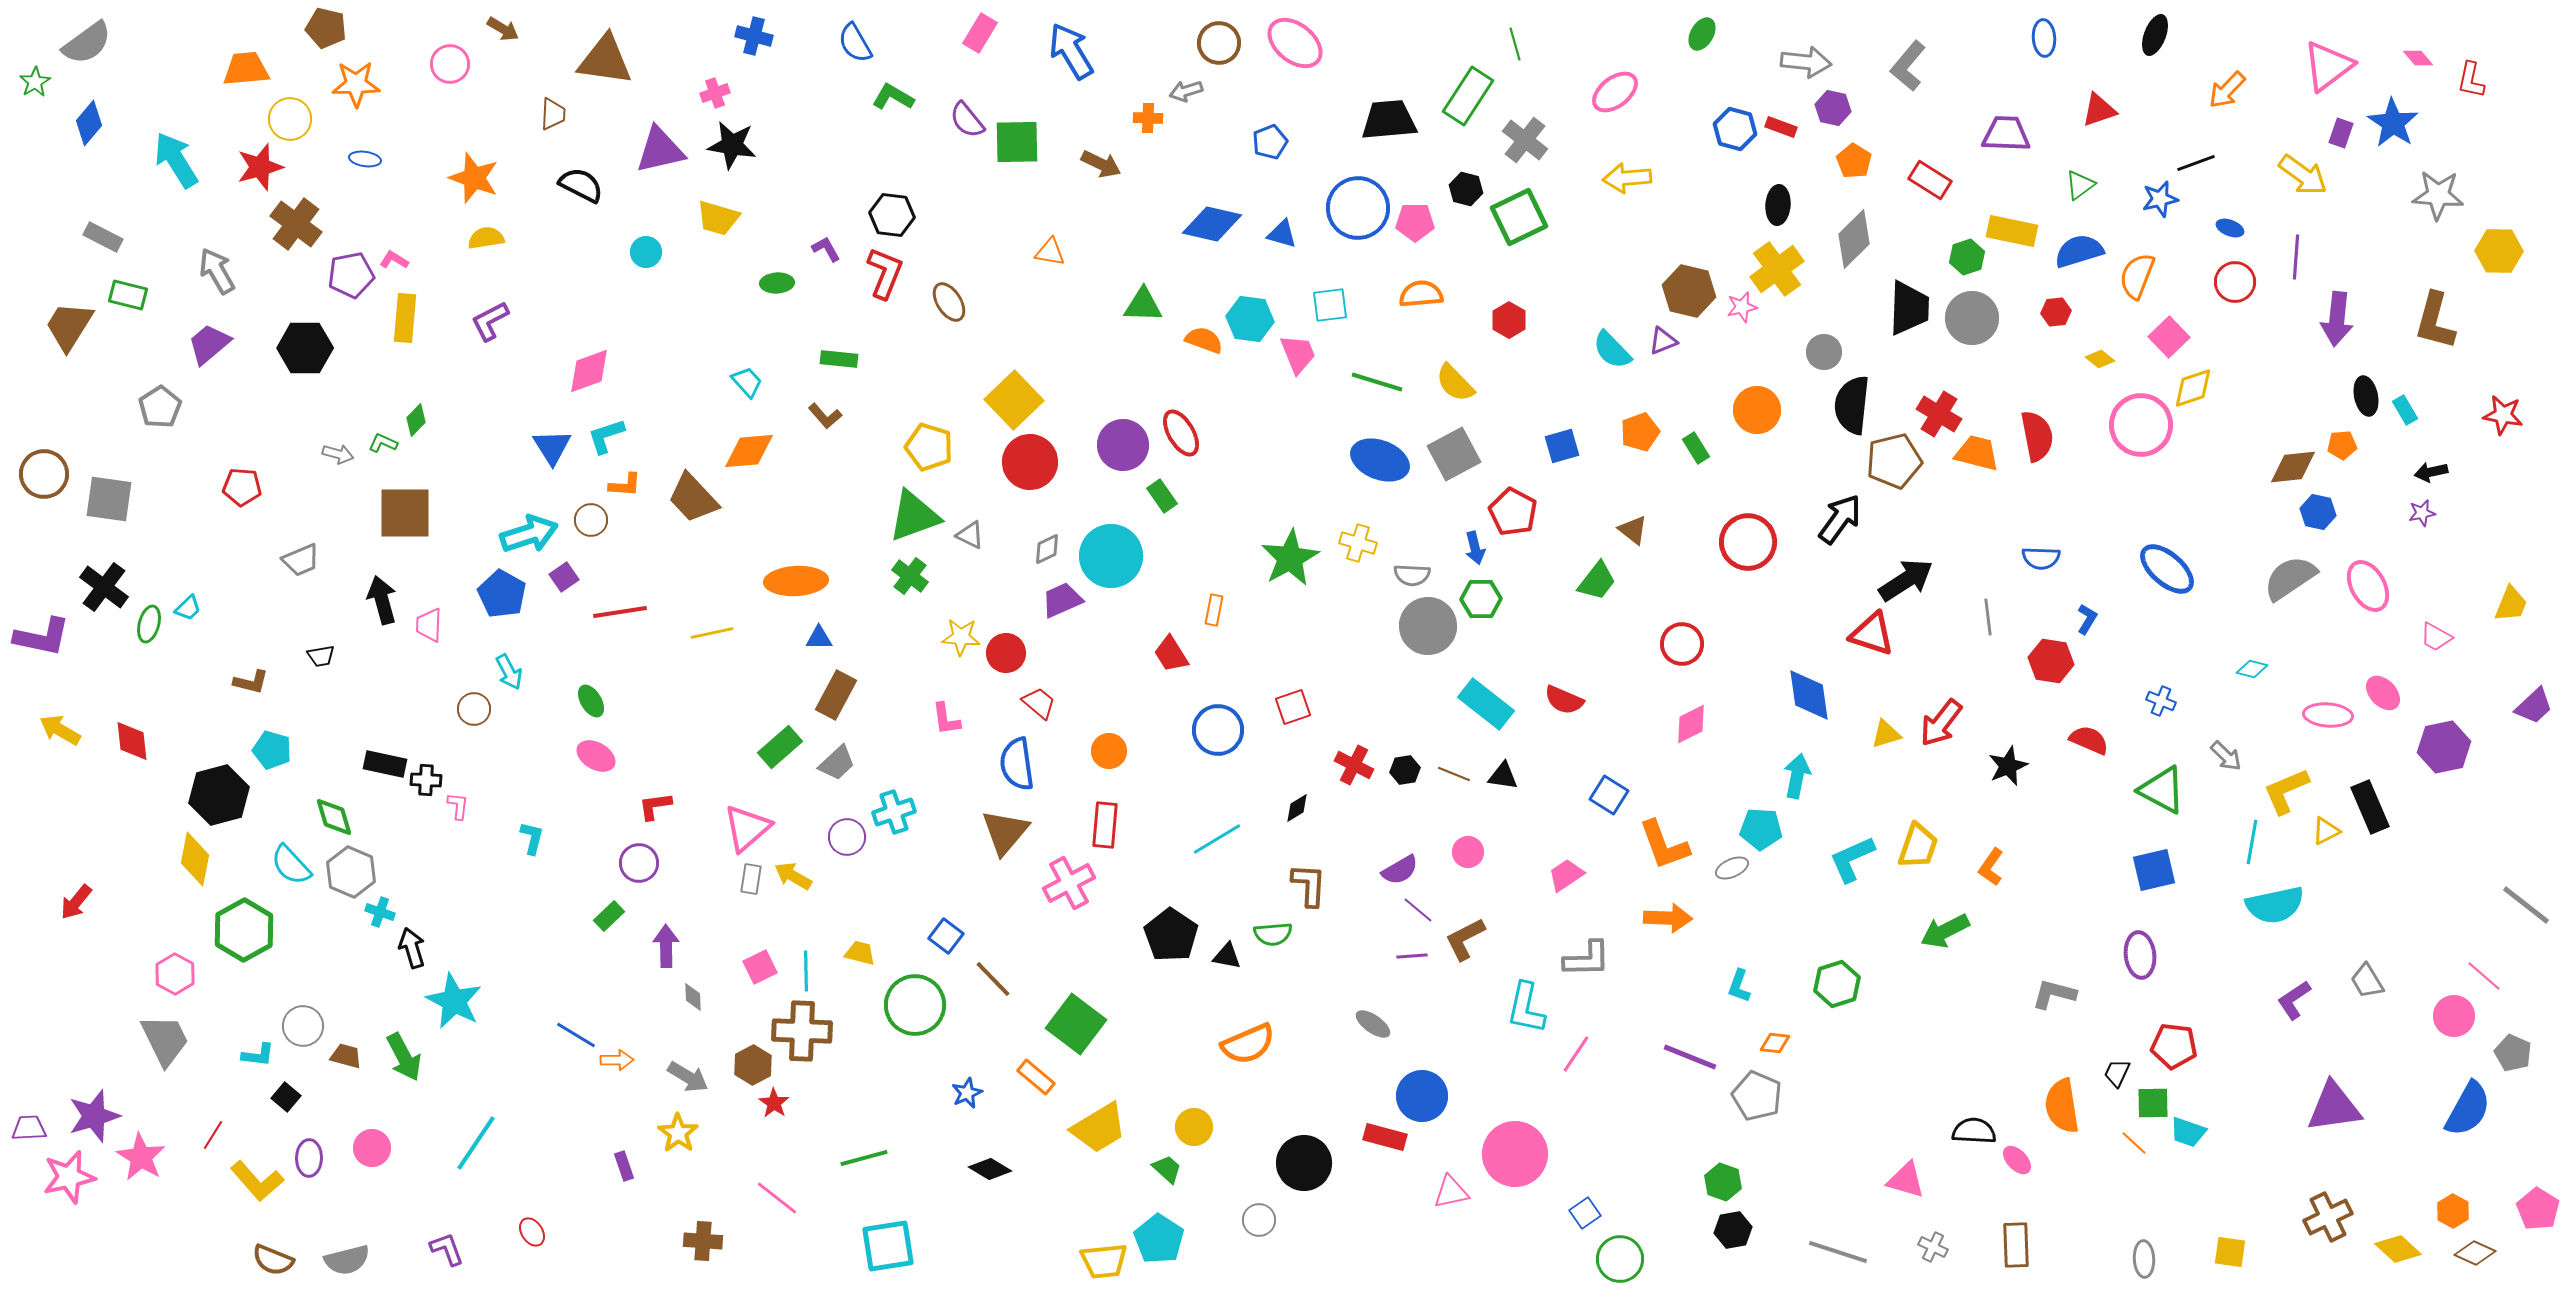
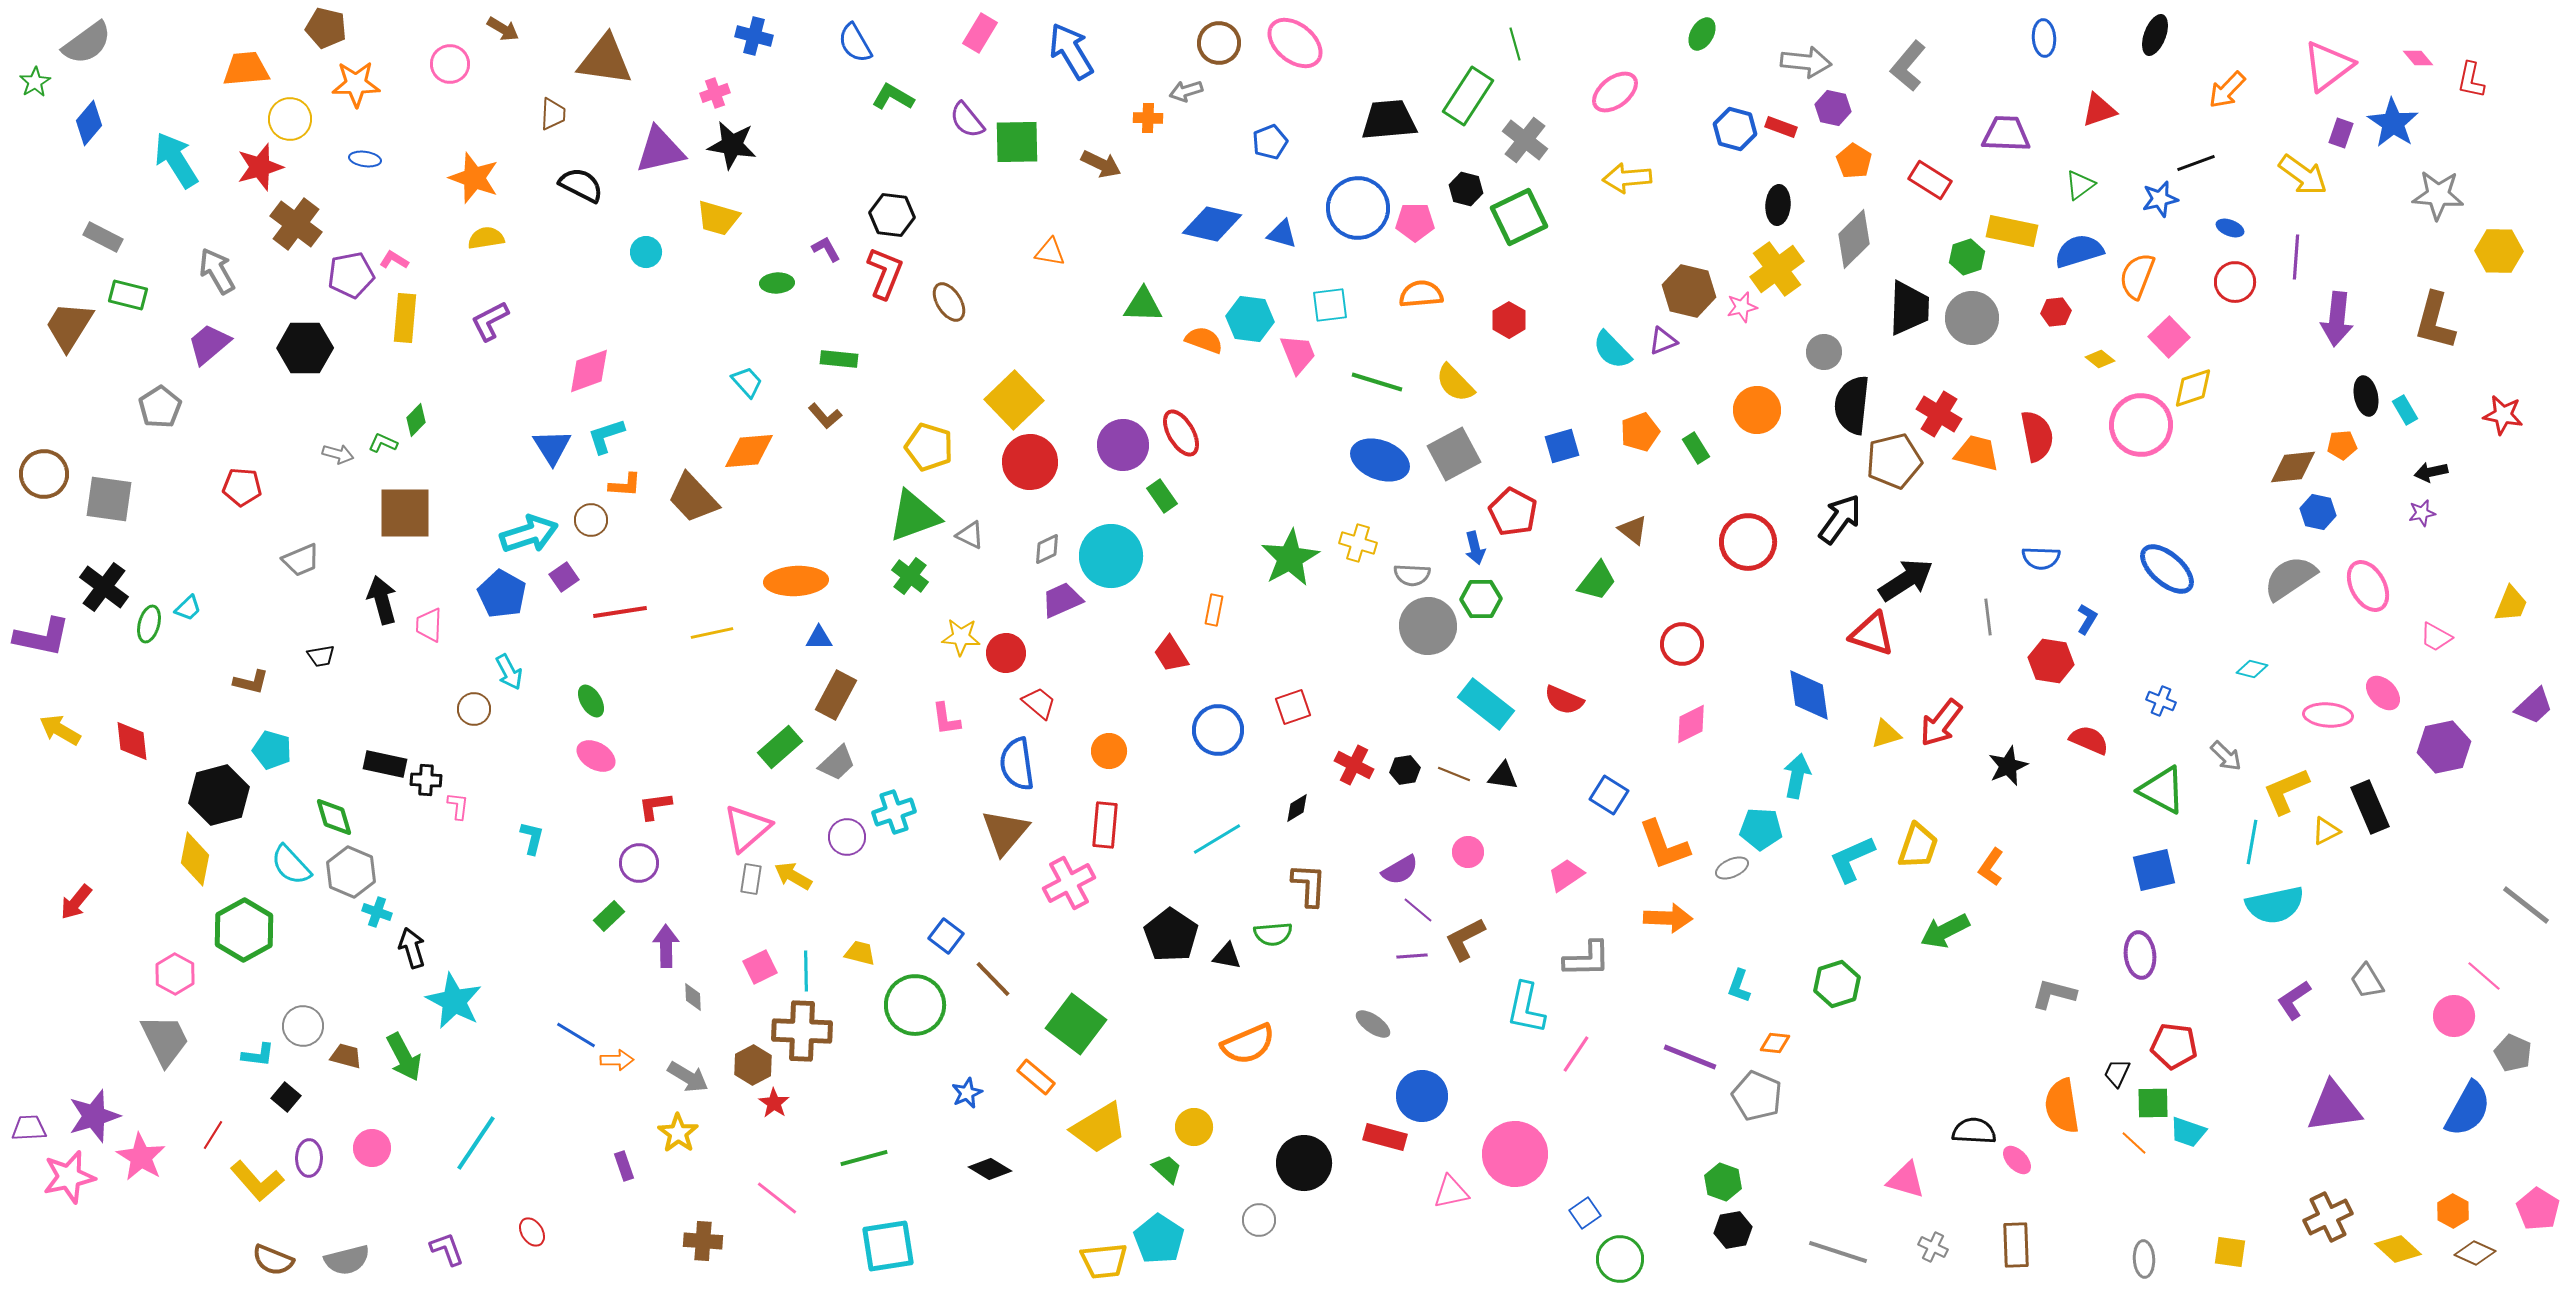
cyan cross at (380, 912): moved 3 px left
